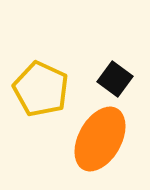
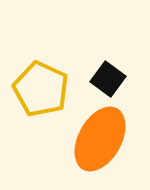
black square: moved 7 px left
